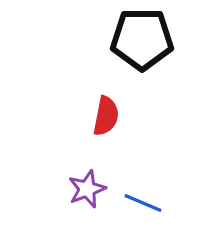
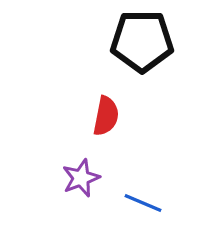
black pentagon: moved 2 px down
purple star: moved 6 px left, 11 px up
